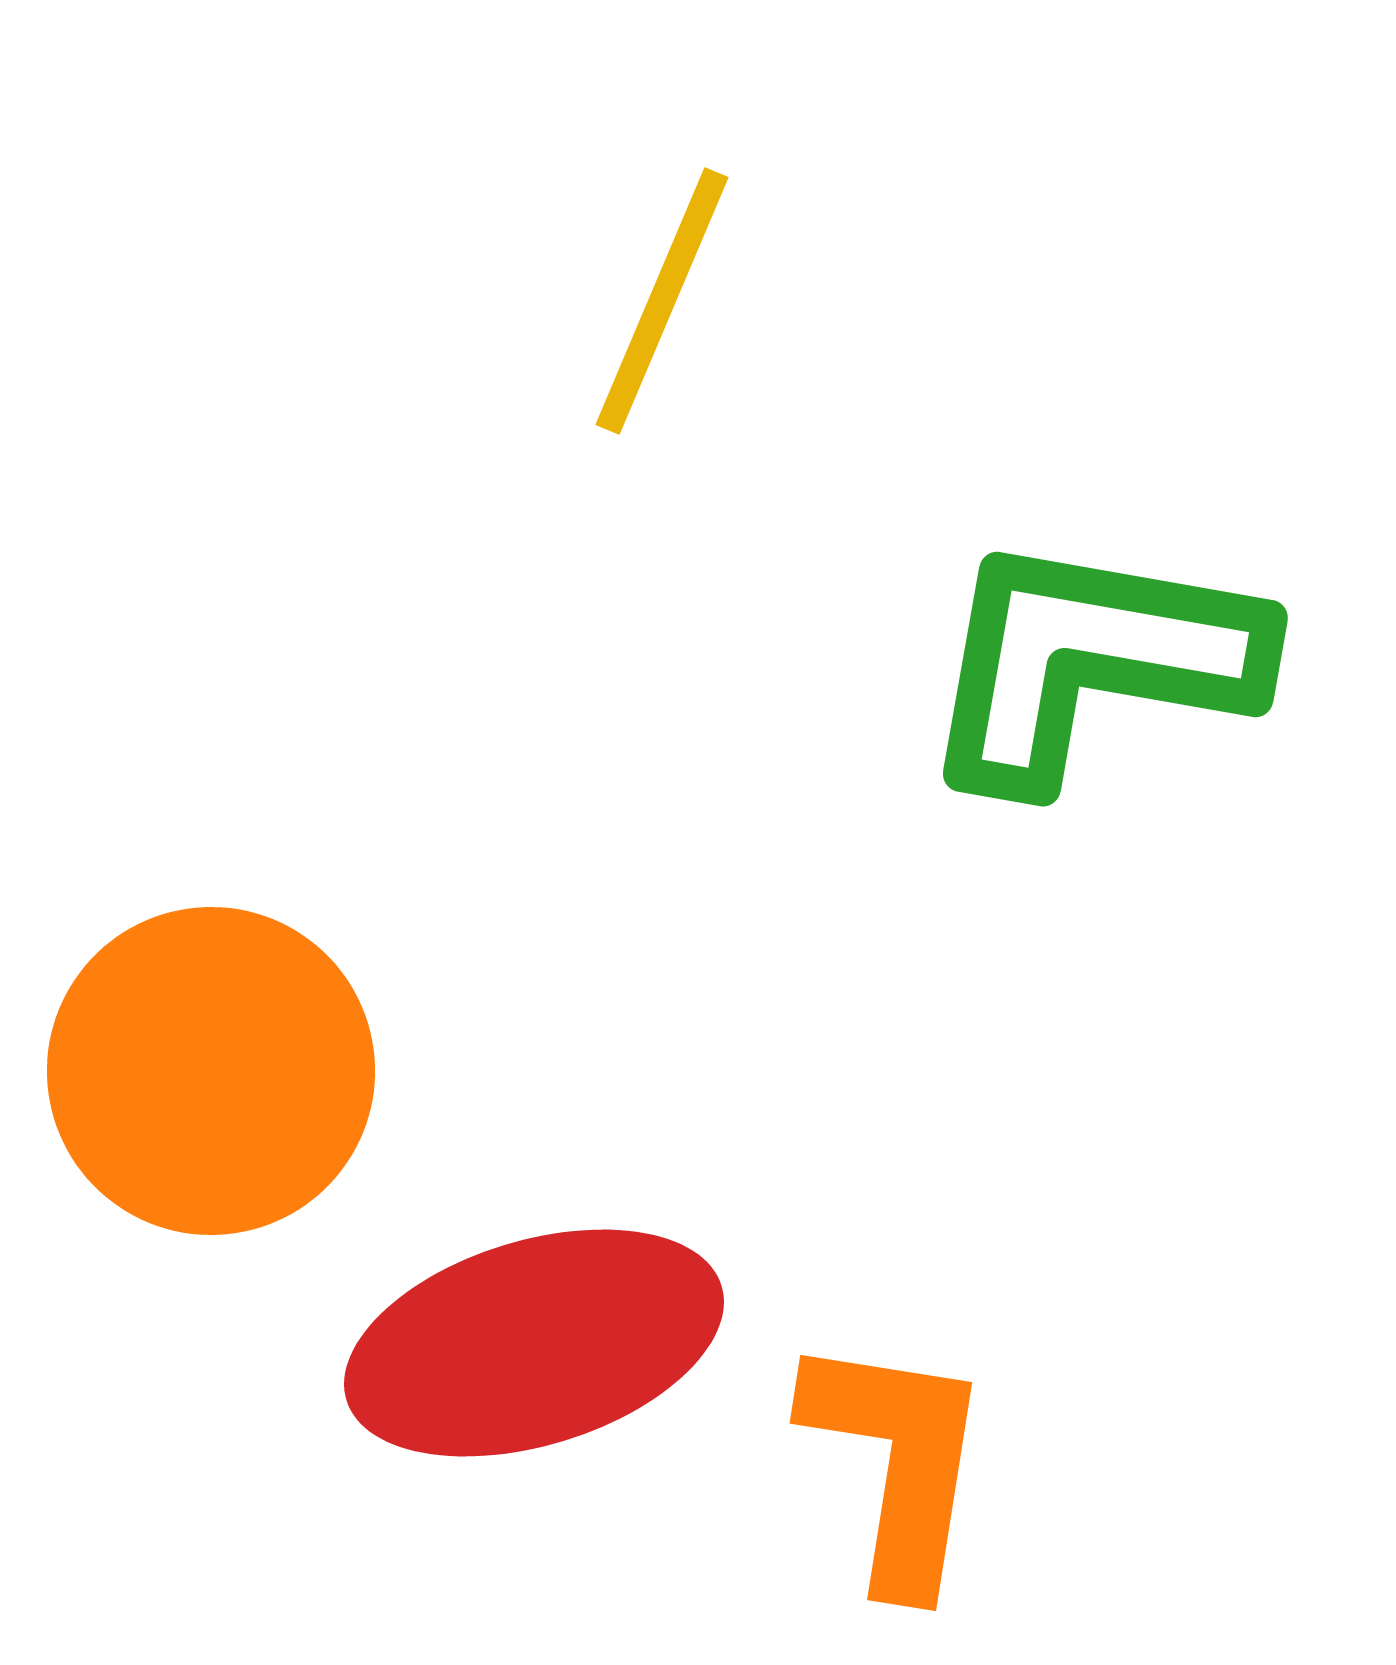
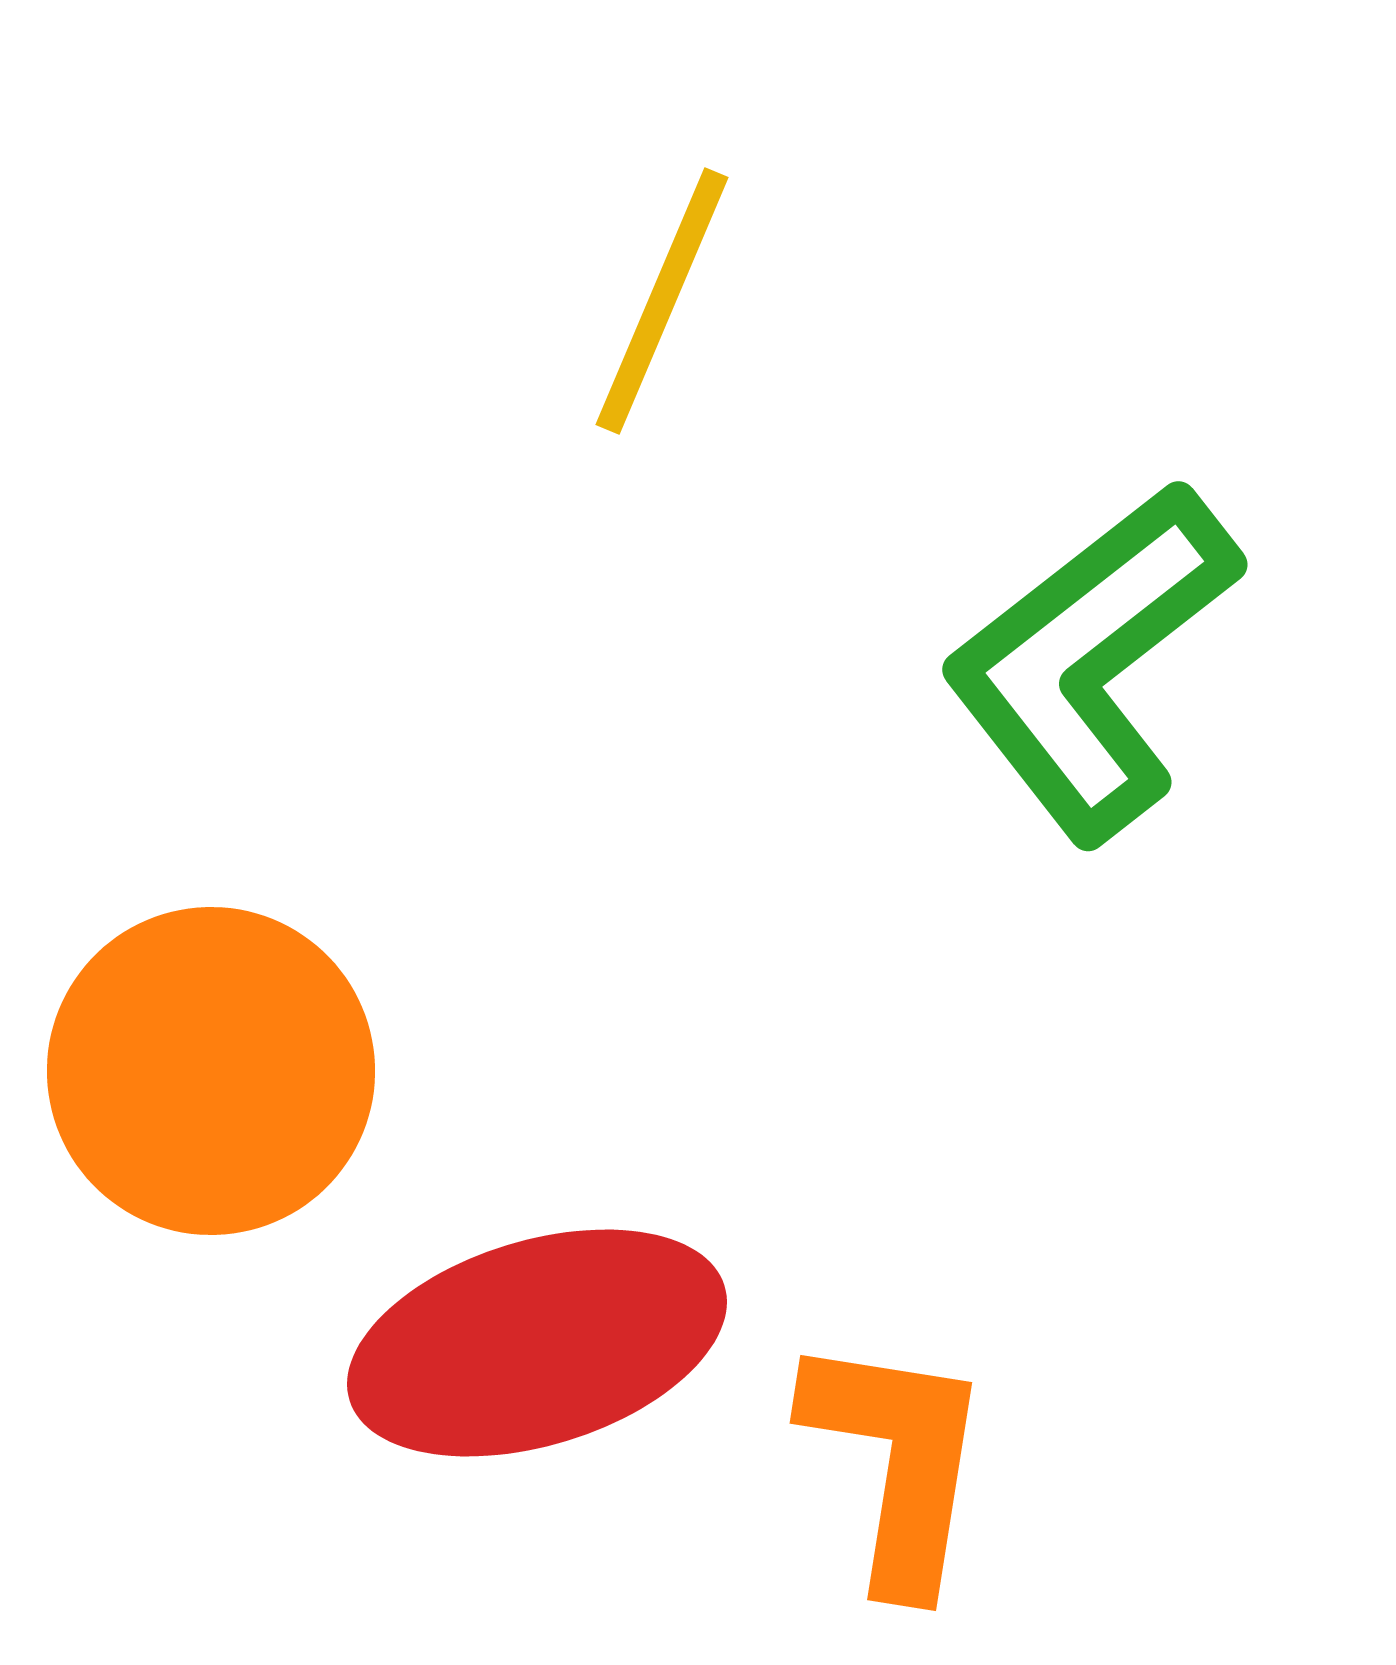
green L-shape: rotated 48 degrees counterclockwise
red ellipse: moved 3 px right
